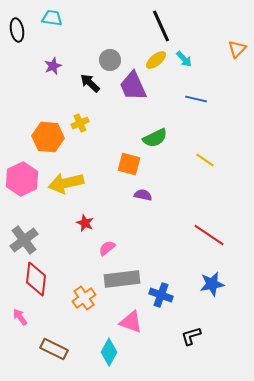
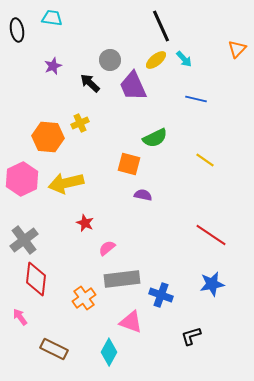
red line: moved 2 px right
